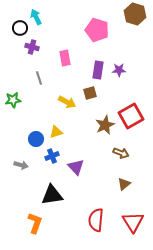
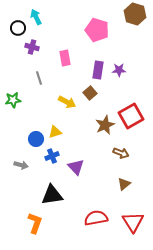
black circle: moved 2 px left
brown square: rotated 24 degrees counterclockwise
yellow triangle: moved 1 px left
red semicircle: moved 2 px up; rotated 75 degrees clockwise
